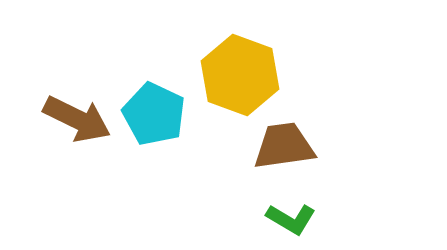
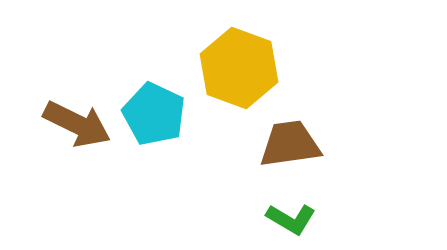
yellow hexagon: moved 1 px left, 7 px up
brown arrow: moved 5 px down
brown trapezoid: moved 6 px right, 2 px up
